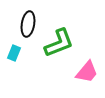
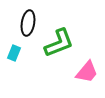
black ellipse: moved 1 px up
